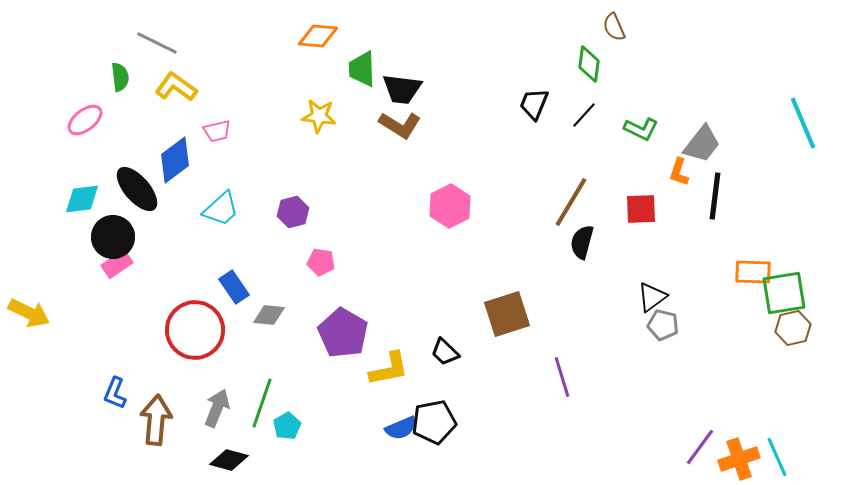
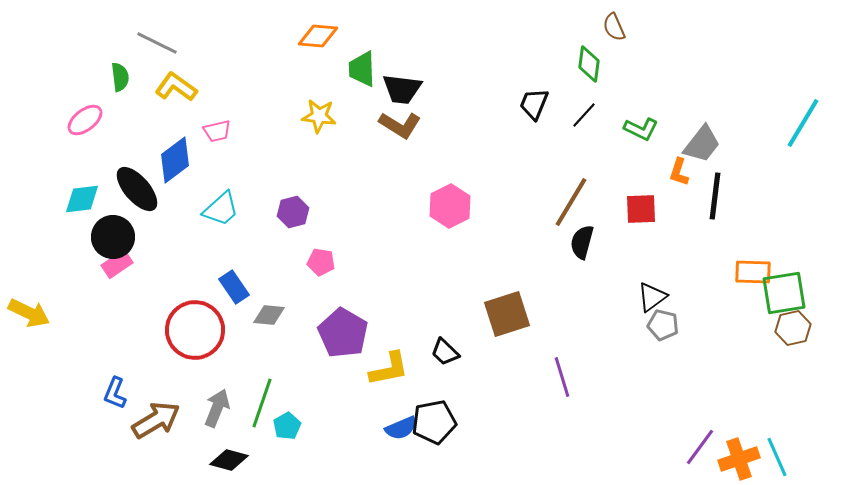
cyan line at (803, 123): rotated 54 degrees clockwise
brown arrow at (156, 420): rotated 54 degrees clockwise
